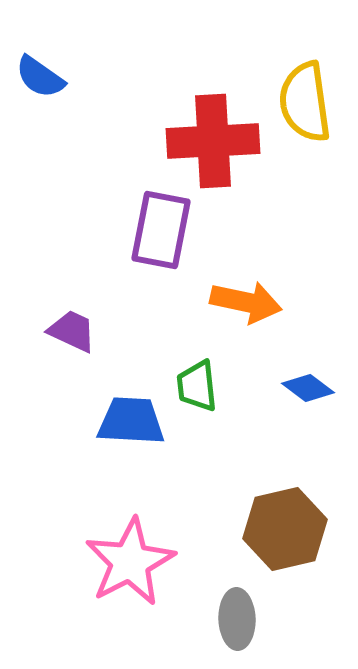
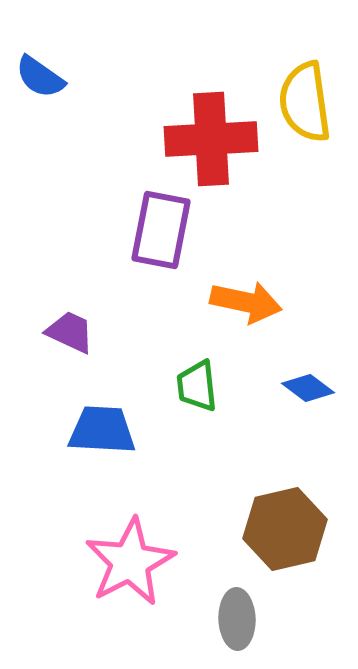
red cross: moved 2 px left, 2 px up
purple trapezoid: moved 2 px left, 1 px down
blue trapezoid: moved 29 px left, 9 px down
